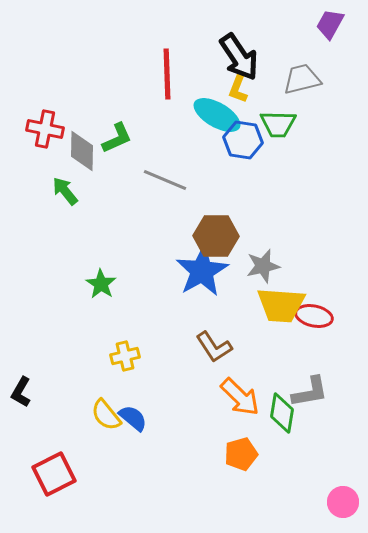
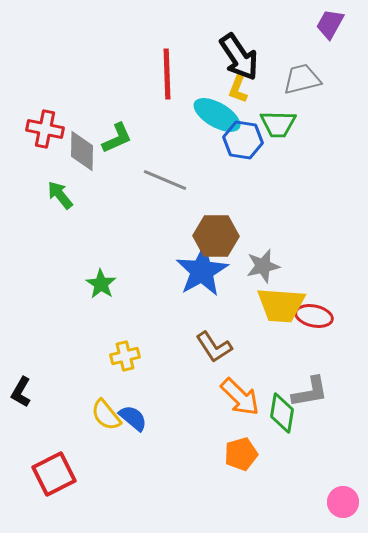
green arrow: moved 5 px left, 4 px down
